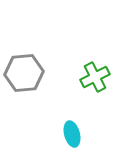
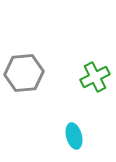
cyan ellipse: moved 2 px right, 2 px down
